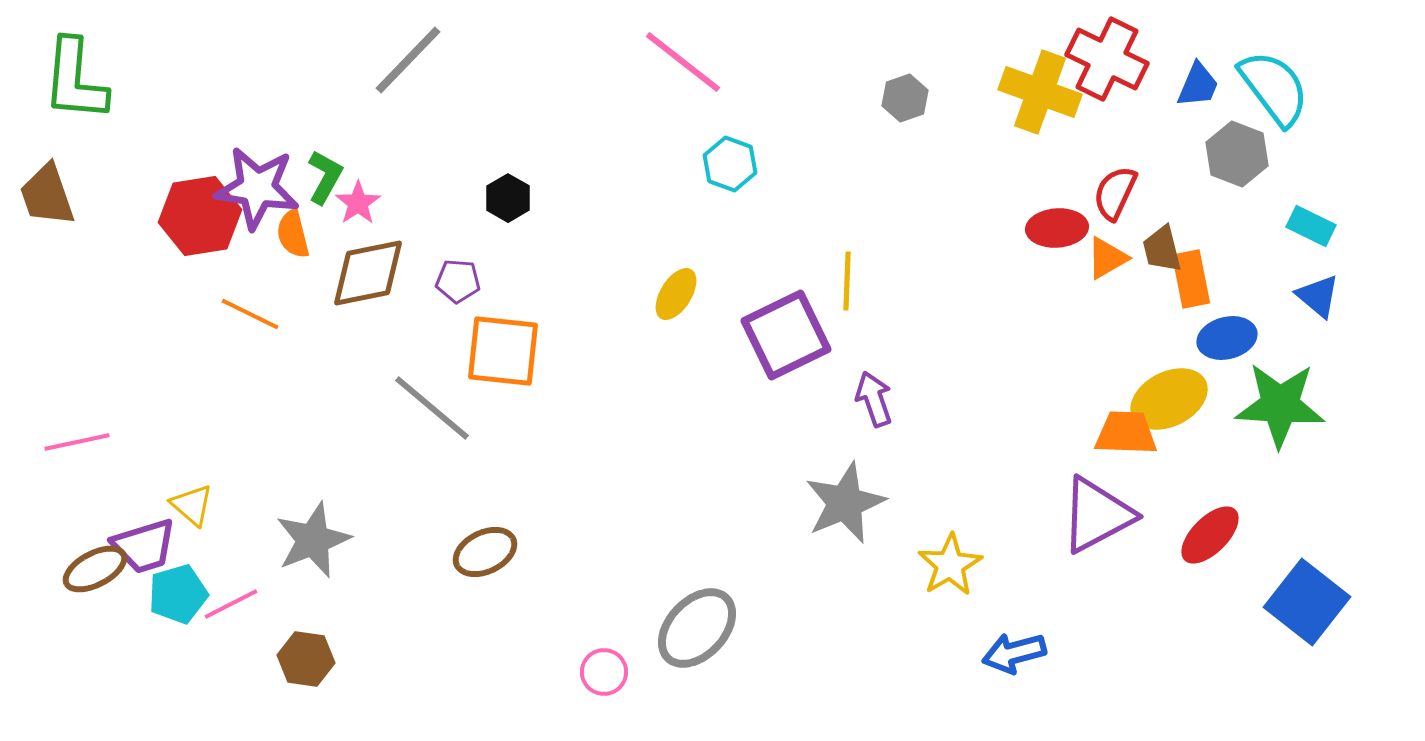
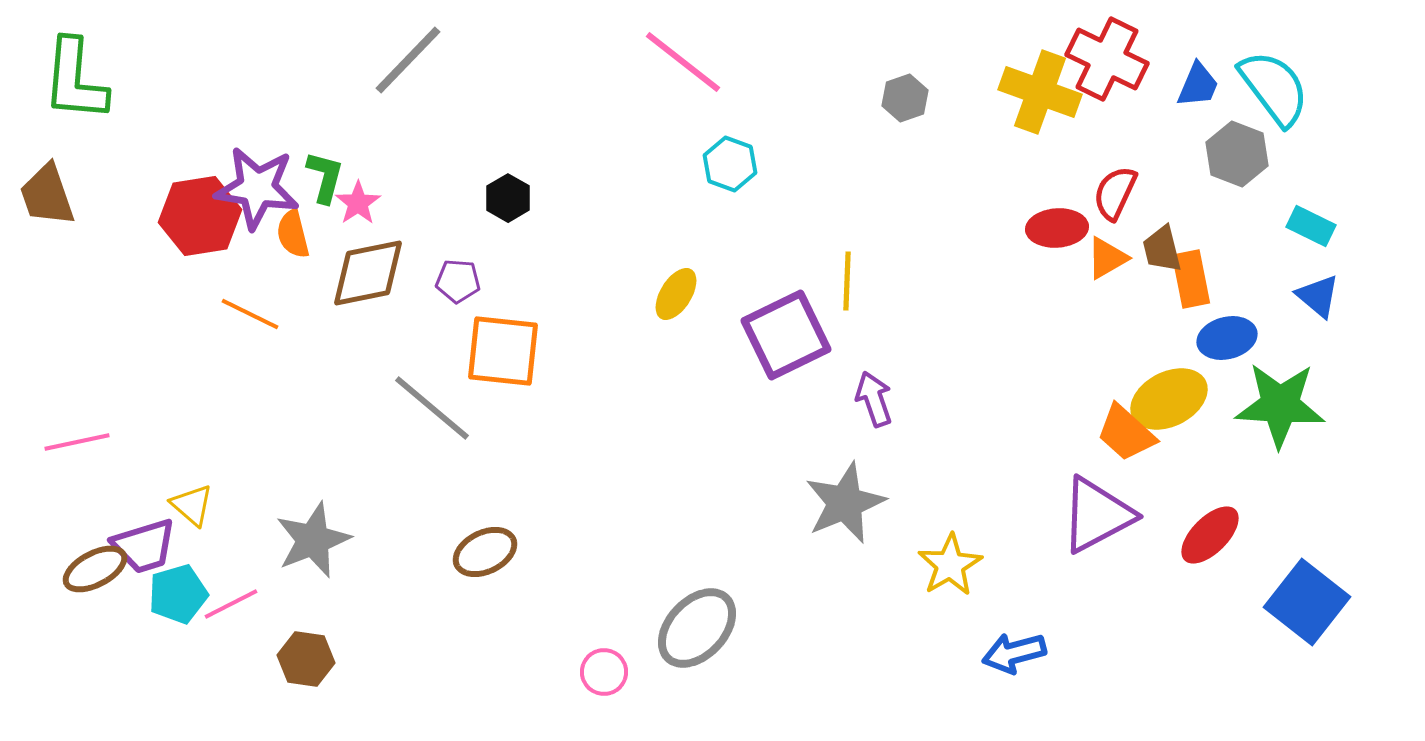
green L-shape at (325, 177): rotated 14 degrees counterclockwise
orange trapezoid at (1126, 433): rotated 140 degrees counterclockwise
